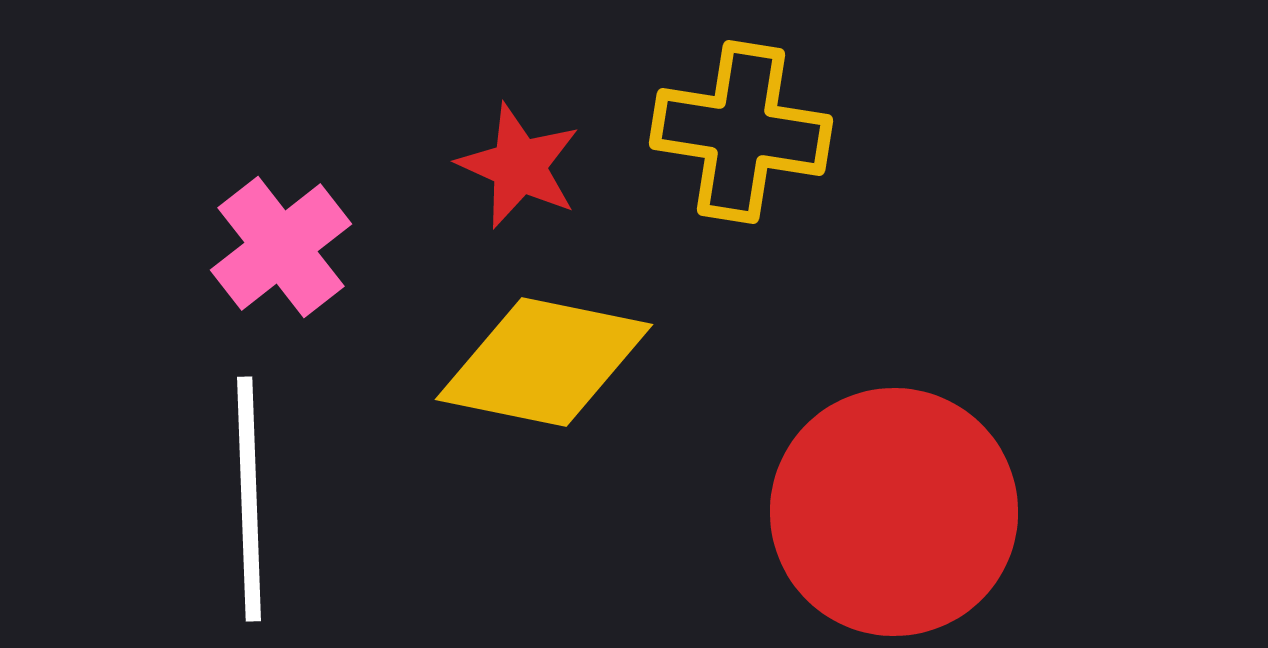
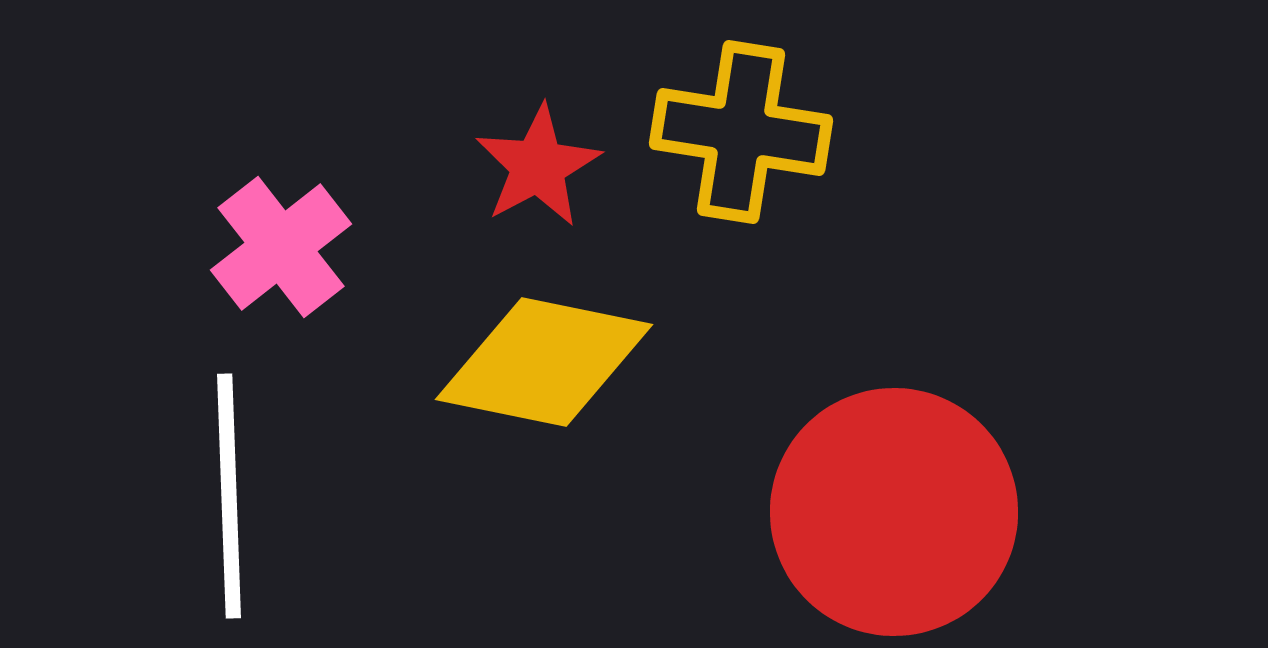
red star: moved 19 px right; rotated 20 degrees clockwise
white line: moved 20 px left, 3 px up
